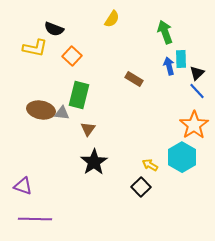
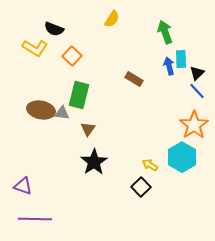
yellow L-shape: rotated 20 degrees clockwise
